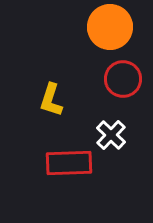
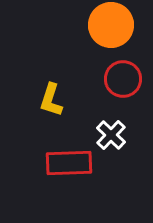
orange circle: moved 1 px right, 2 px up
